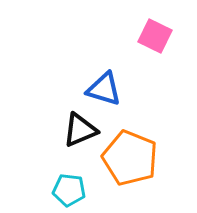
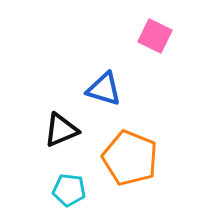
black triangle: moved 19 px left
